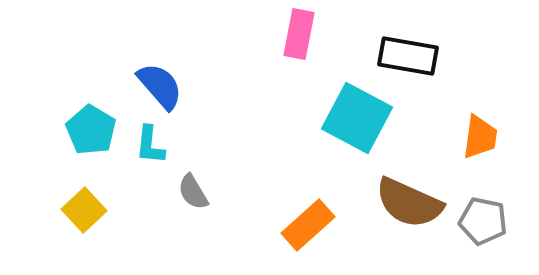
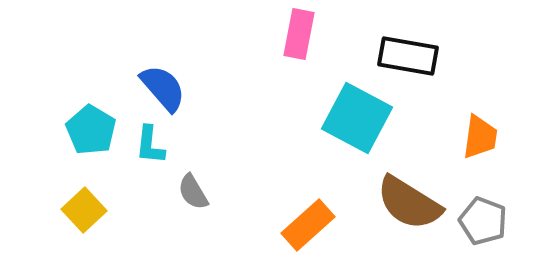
blue semicircle: moved 3 px right, 2 px down
brown semicircle: rotated 8 degrees clockwise
gray pentagon: rotated 9 degrees clockwise
